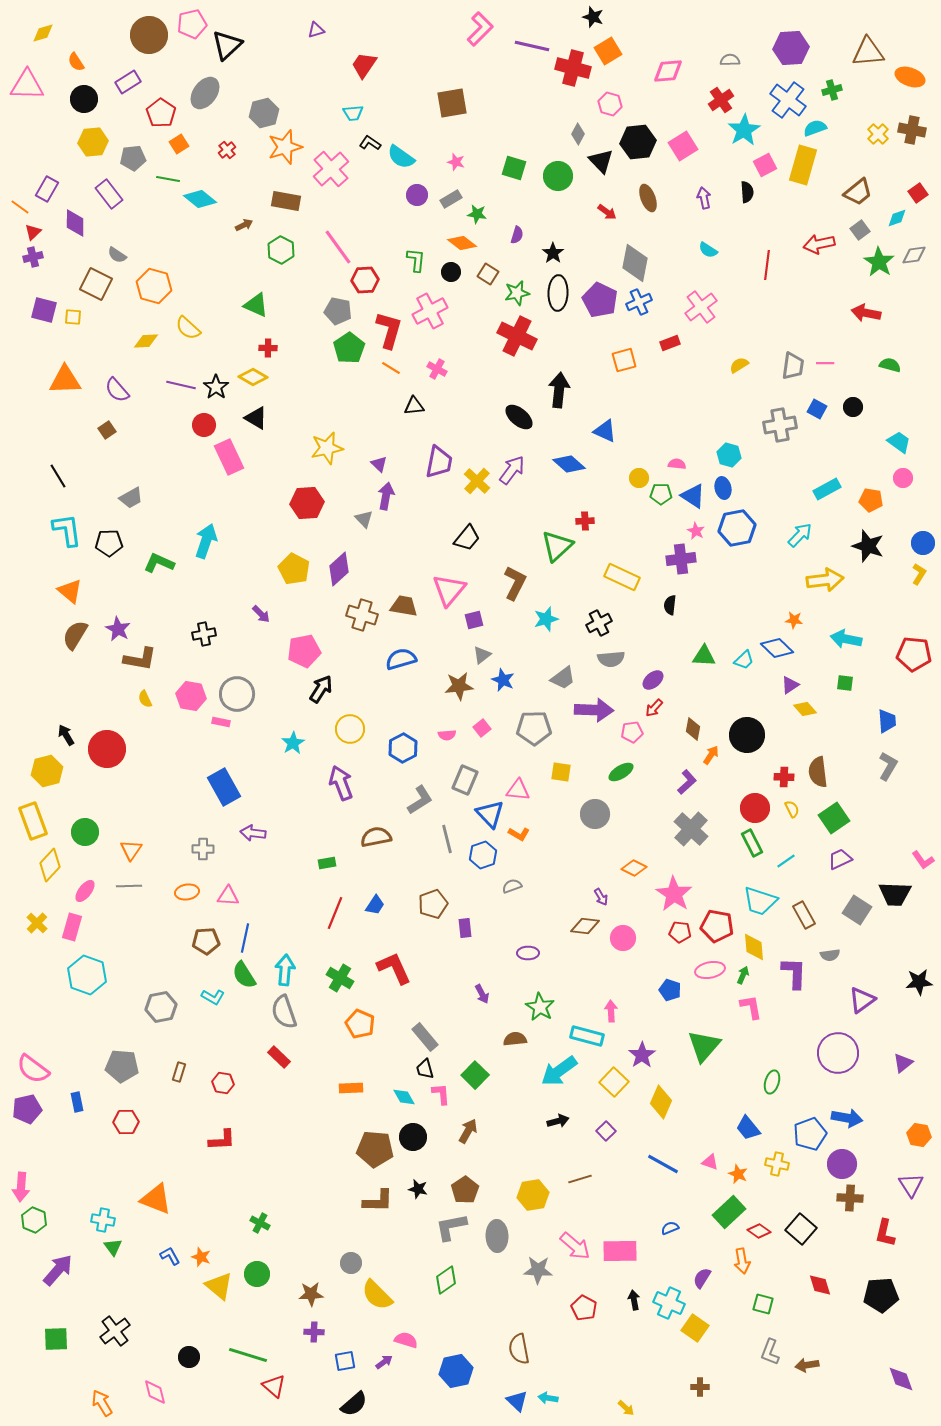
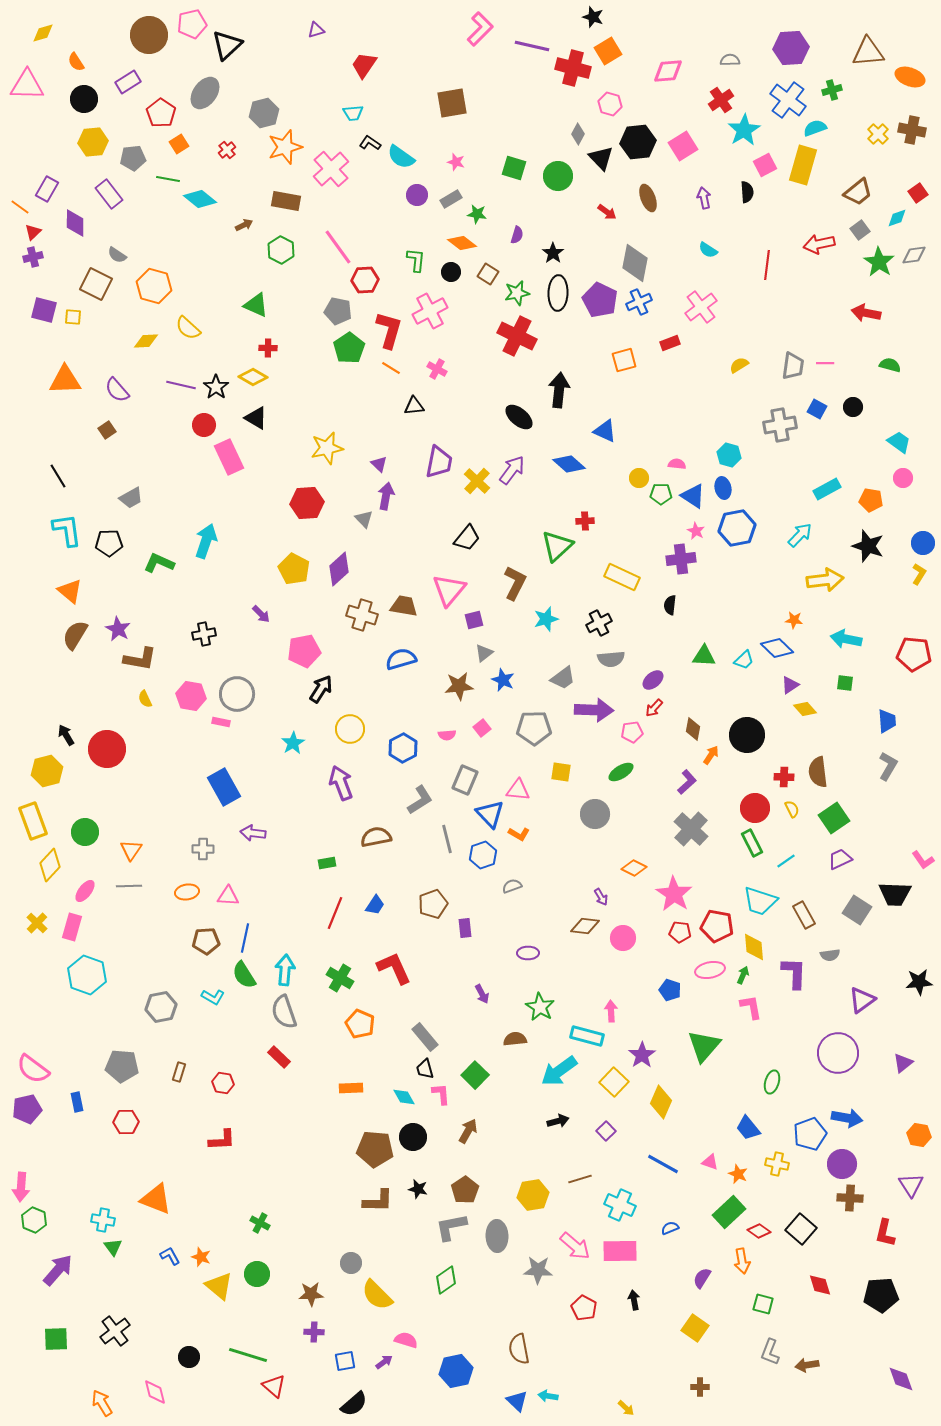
black triangle at (601, 161): moved 3 px up
gray triangle at (482, 655): moved 2 px right, 2 px up
cyan cross at (669, 1303): moved 49 px left, 98 px up
cyan arrow at (548, 1398): moved 2 px up
